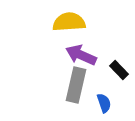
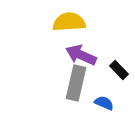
gray rectangle: moved 2 px up
blue semicircle: rotated 48 degrees counterclockwise
